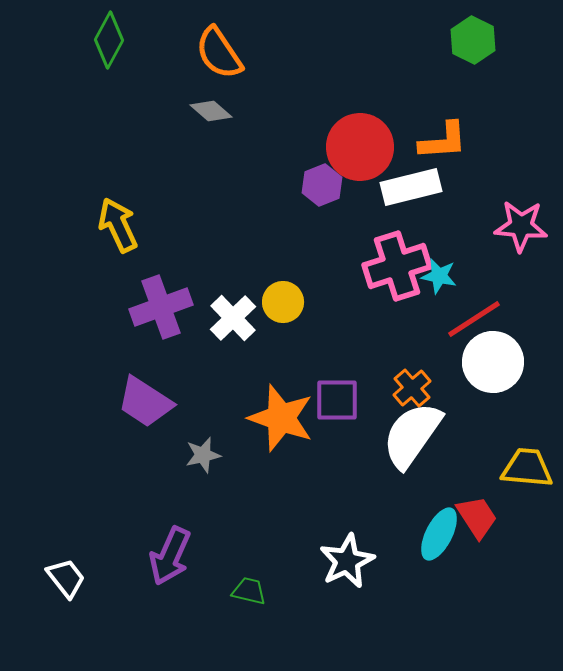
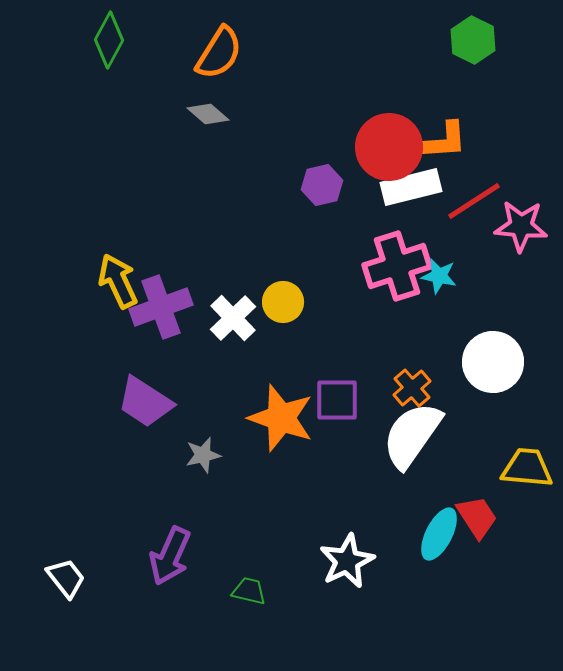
orange semicircle: rotated 114 degrees counterclockwise
gray diamond: moved 3 px left, 3 px down
red circle: moved 29 px right
purple hexagon: rotated 9 degrees clockwise
yellow arrow: moved 56 px down
red line: moved 118 px up
